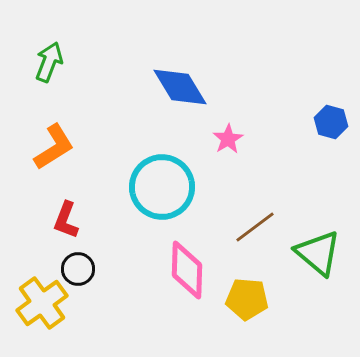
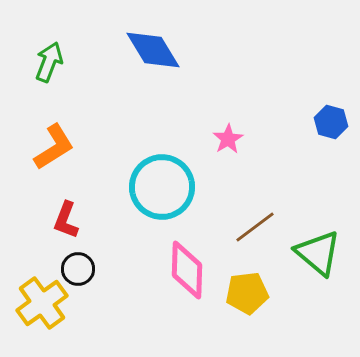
blue diamond: moved 27 px left, 37 px up
yellow pentagon: moved 6 px up; rotated 12 degrees counterclockwise
